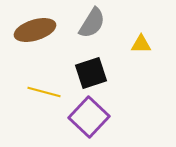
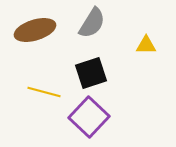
yellow triangle: moved 5 px right, 1 px down
